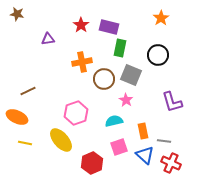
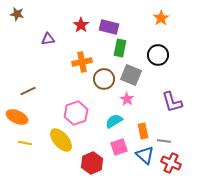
pink star: moved 1 px right, 1 px up
cyan semicircle: rotated 18 degrees counterclockwise
